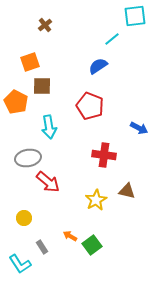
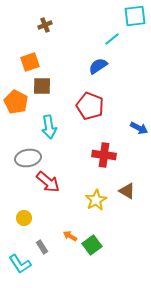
brown cross: rotated 16 degrees clockwise
brown triangle: rotated 18 degrees clockwise
